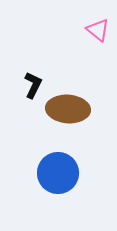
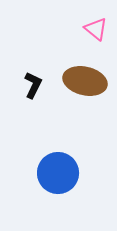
pink triangle: moved 2 px left, 1 px up
brown ellipse: moved 17 px right, 28 px up; rotated 9 degrees clockwise
